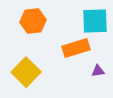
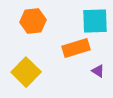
purple triangle: rotated 40 degrees clockwise
